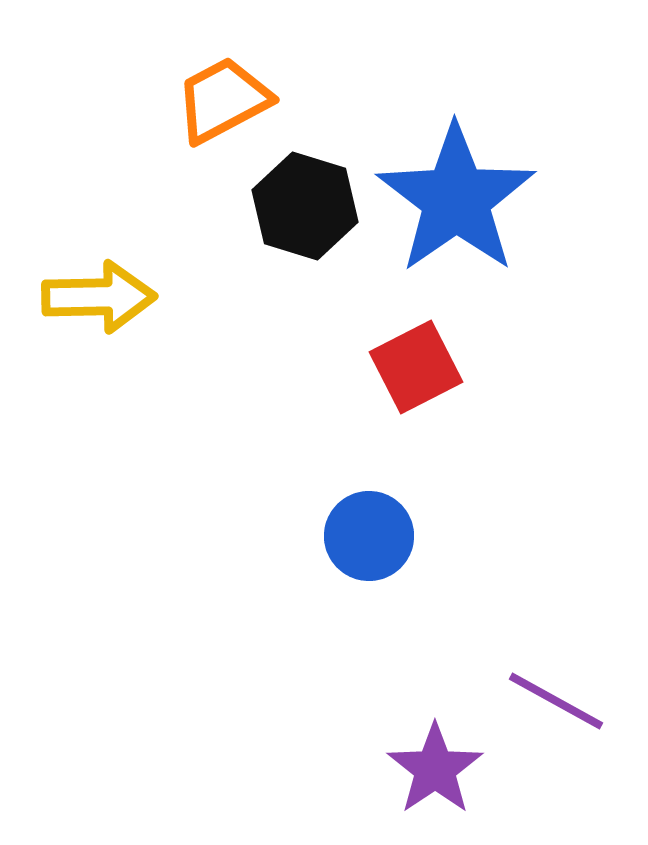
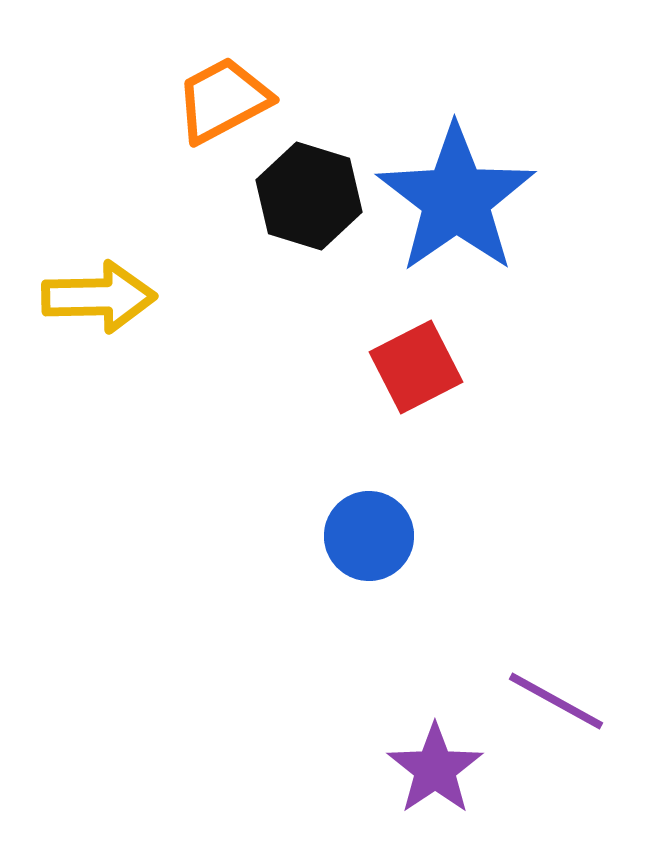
black hexagon: moved 4 px right, 10 px up
